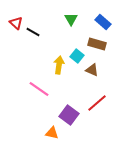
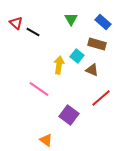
red line: moved 4 px right, 5 px up
orange triangle: moved 6 px left, 7 px down; rotated 24 degrees clockwise
